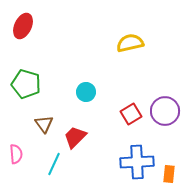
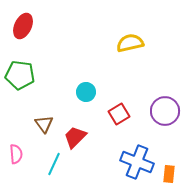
green pentagon: moved 6 px left, 9 px up; rotated 8 degrees counterclockwise
red square: moved 12 px left
blue cross: rotated 24 degrees clockwise
